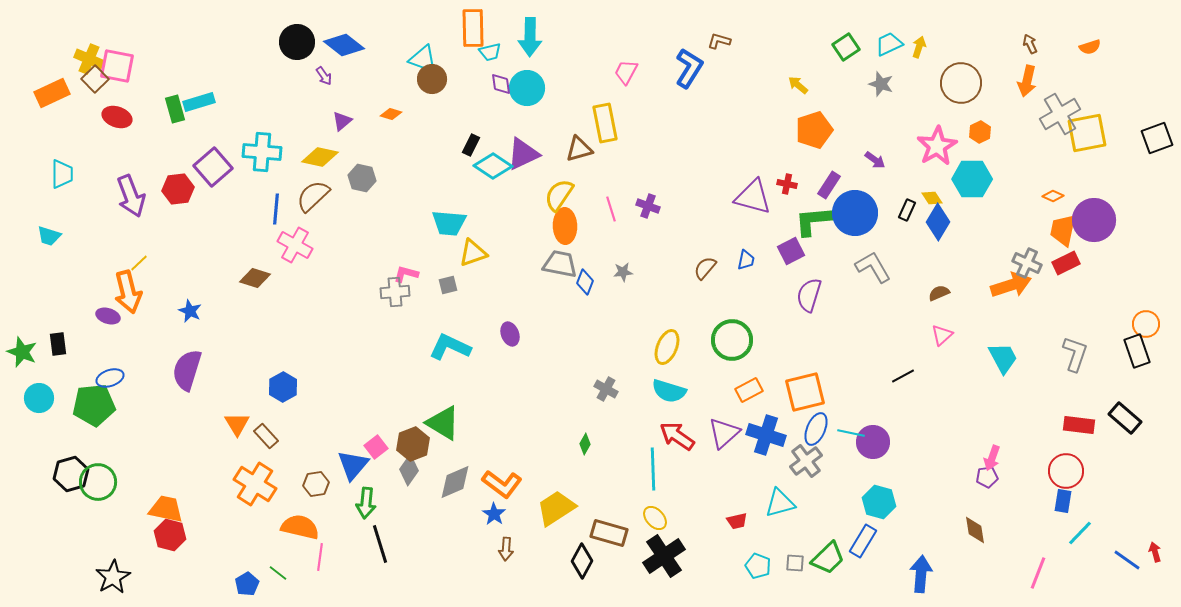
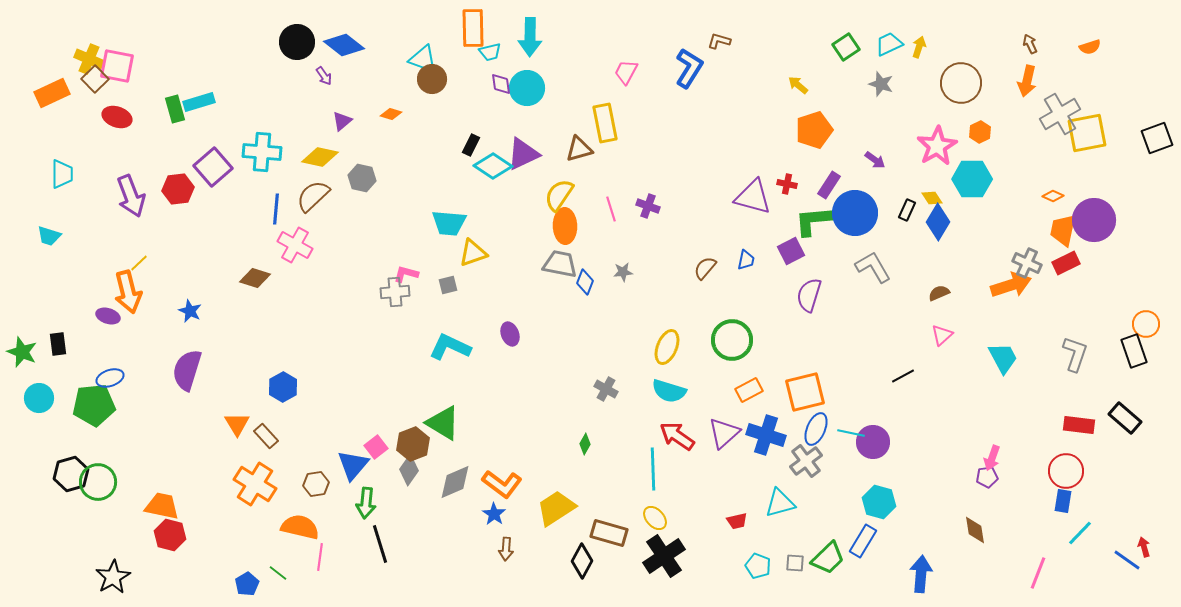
black rectangle at (1137, 351): moved 3 px left
orange trapezoid at (166, 509): moved 4 px left, 3 px up
red arrow at (1155, 552): moved 11 px left, 5 px up
